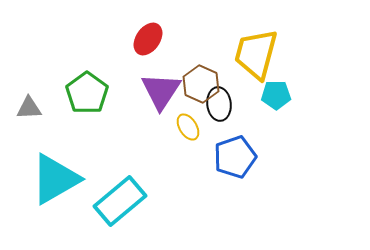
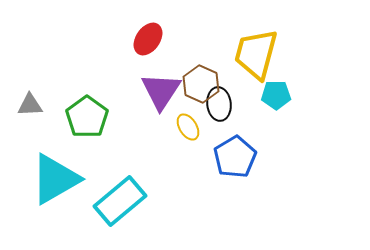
green pentagon: moved 24 px down
gray triangle: moved 1 px right, 3 px up
blue pentagon: rotated 12 degrees counterclockwise
